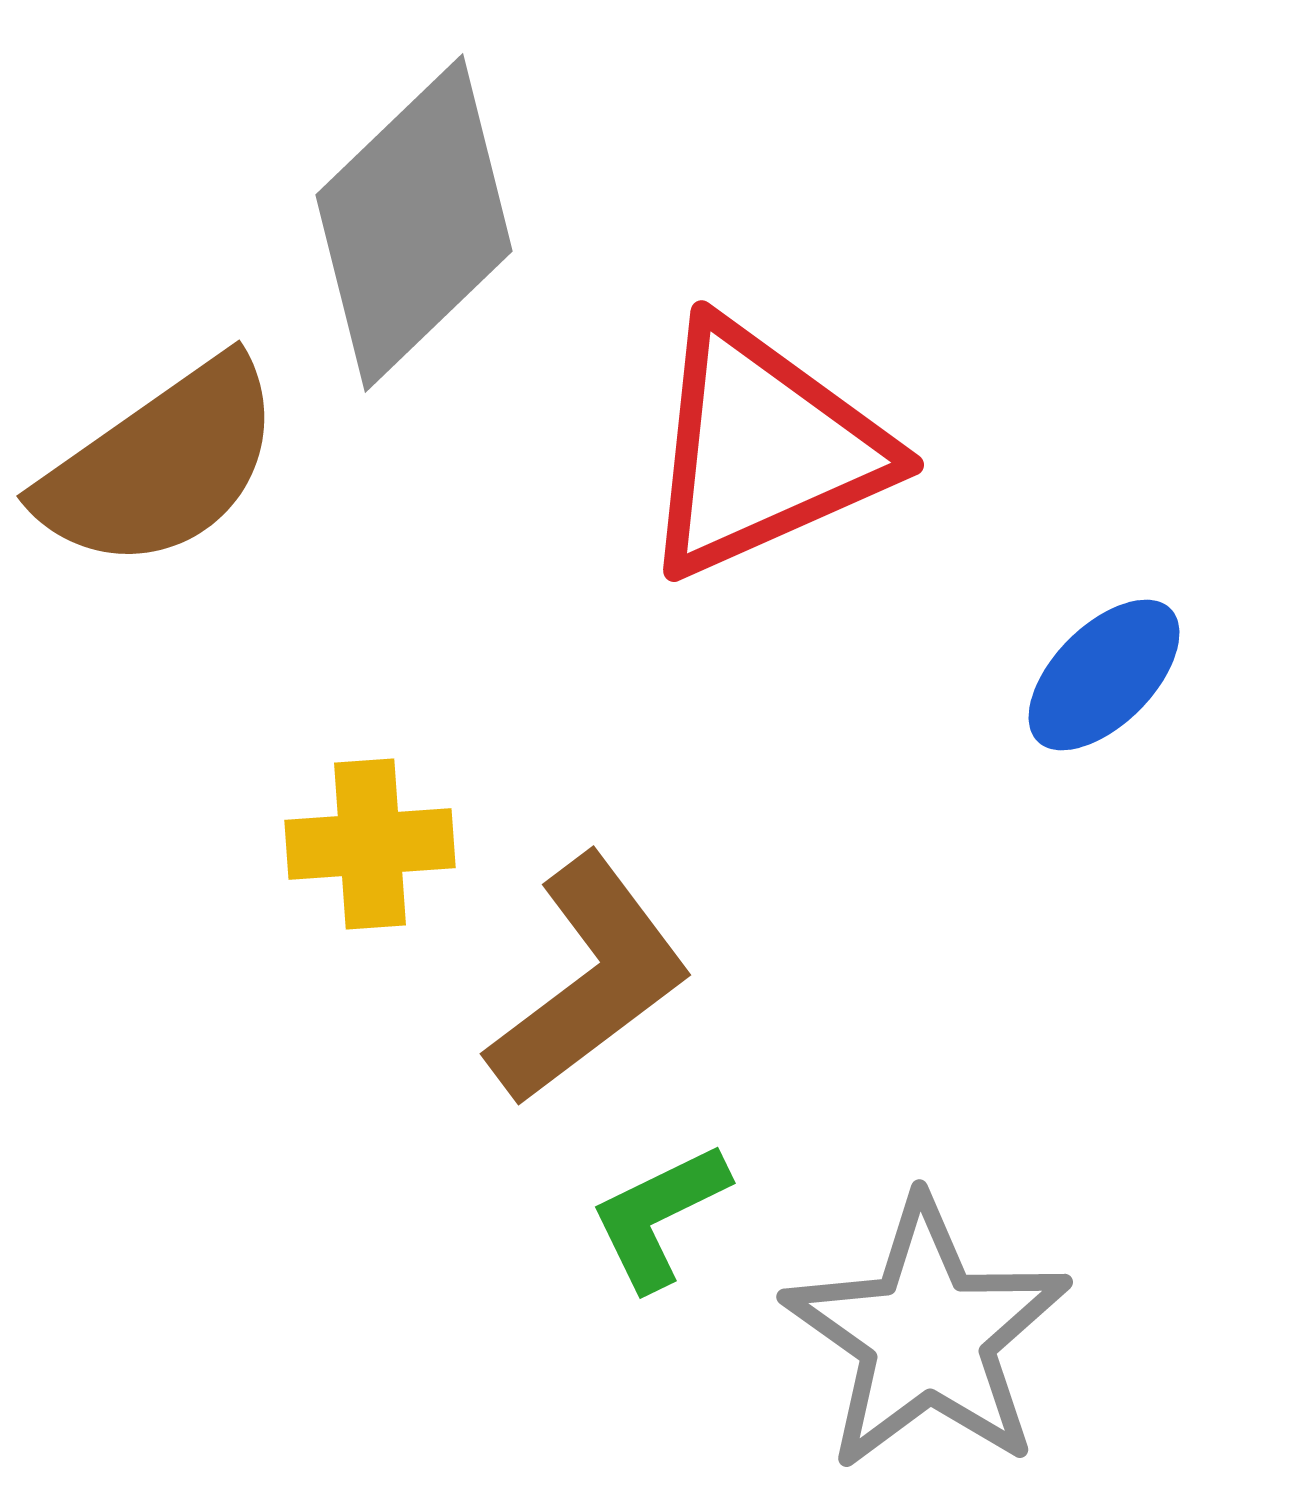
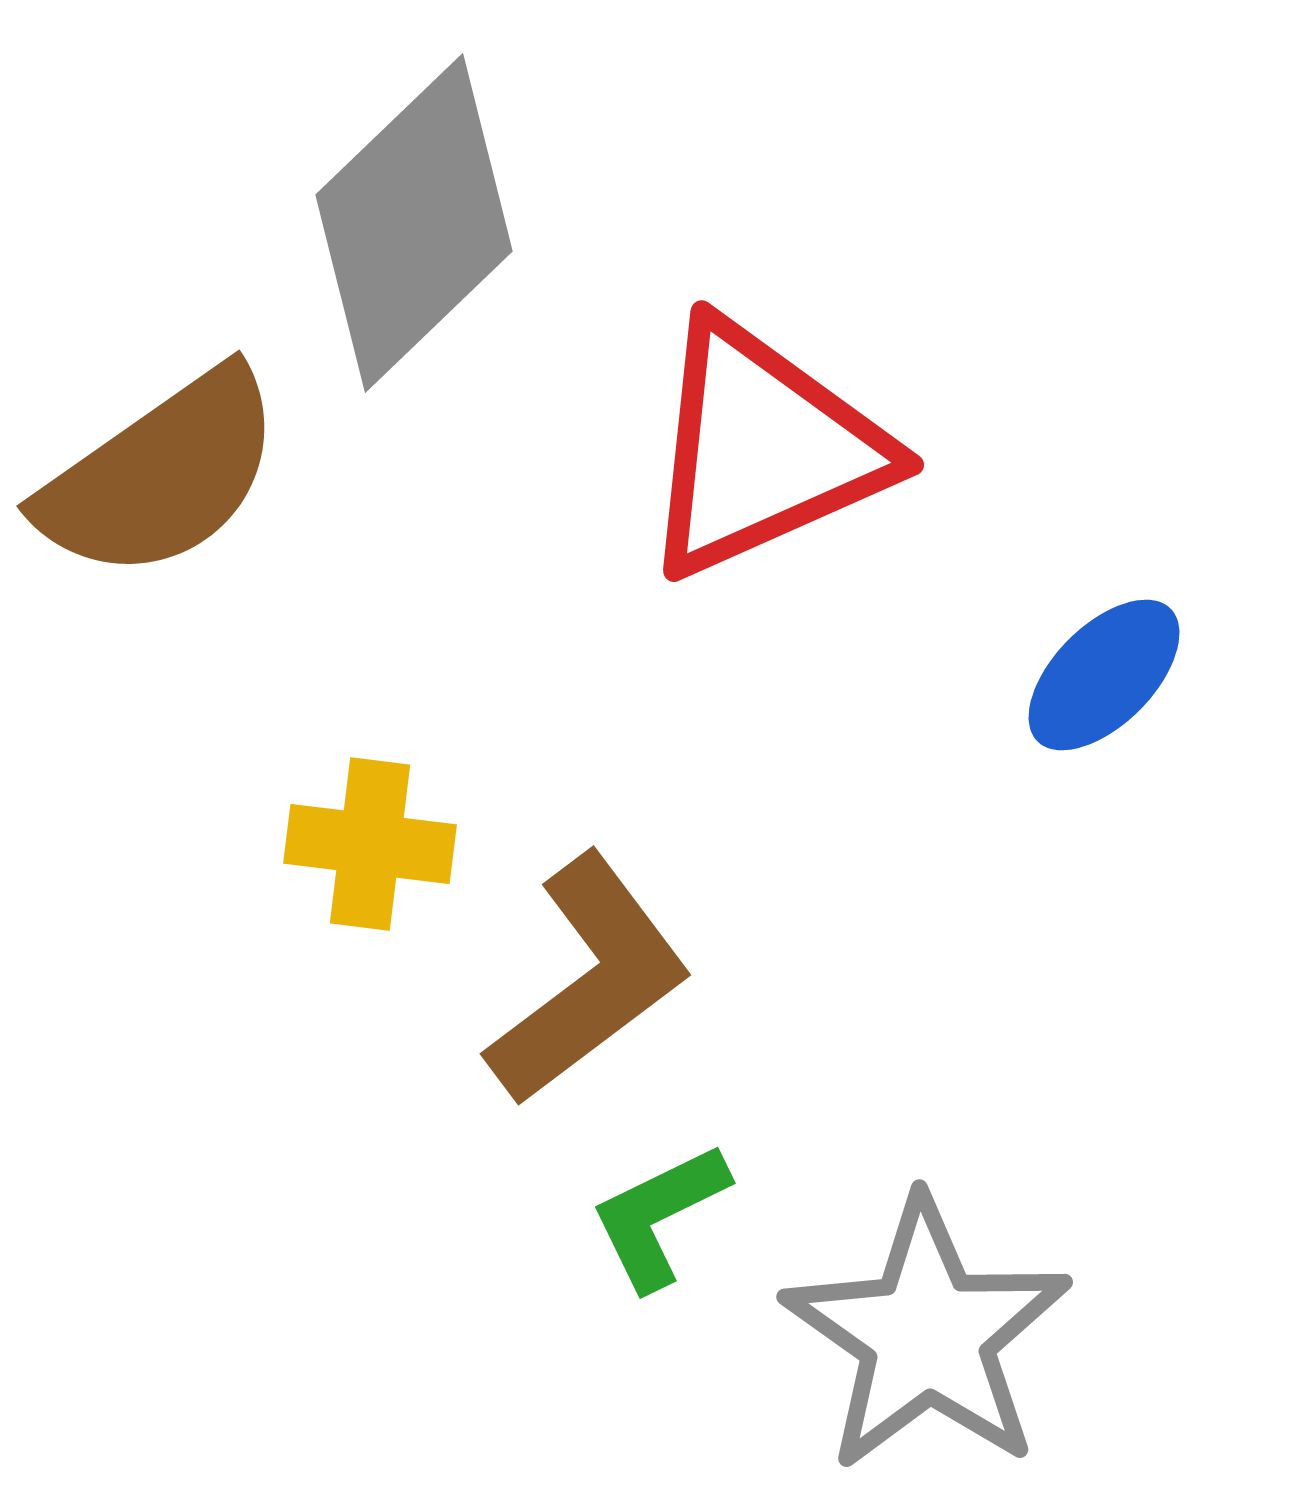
brown semicircle: moved 10 px down
yellow cross: rotated 11 degrees clockwise
